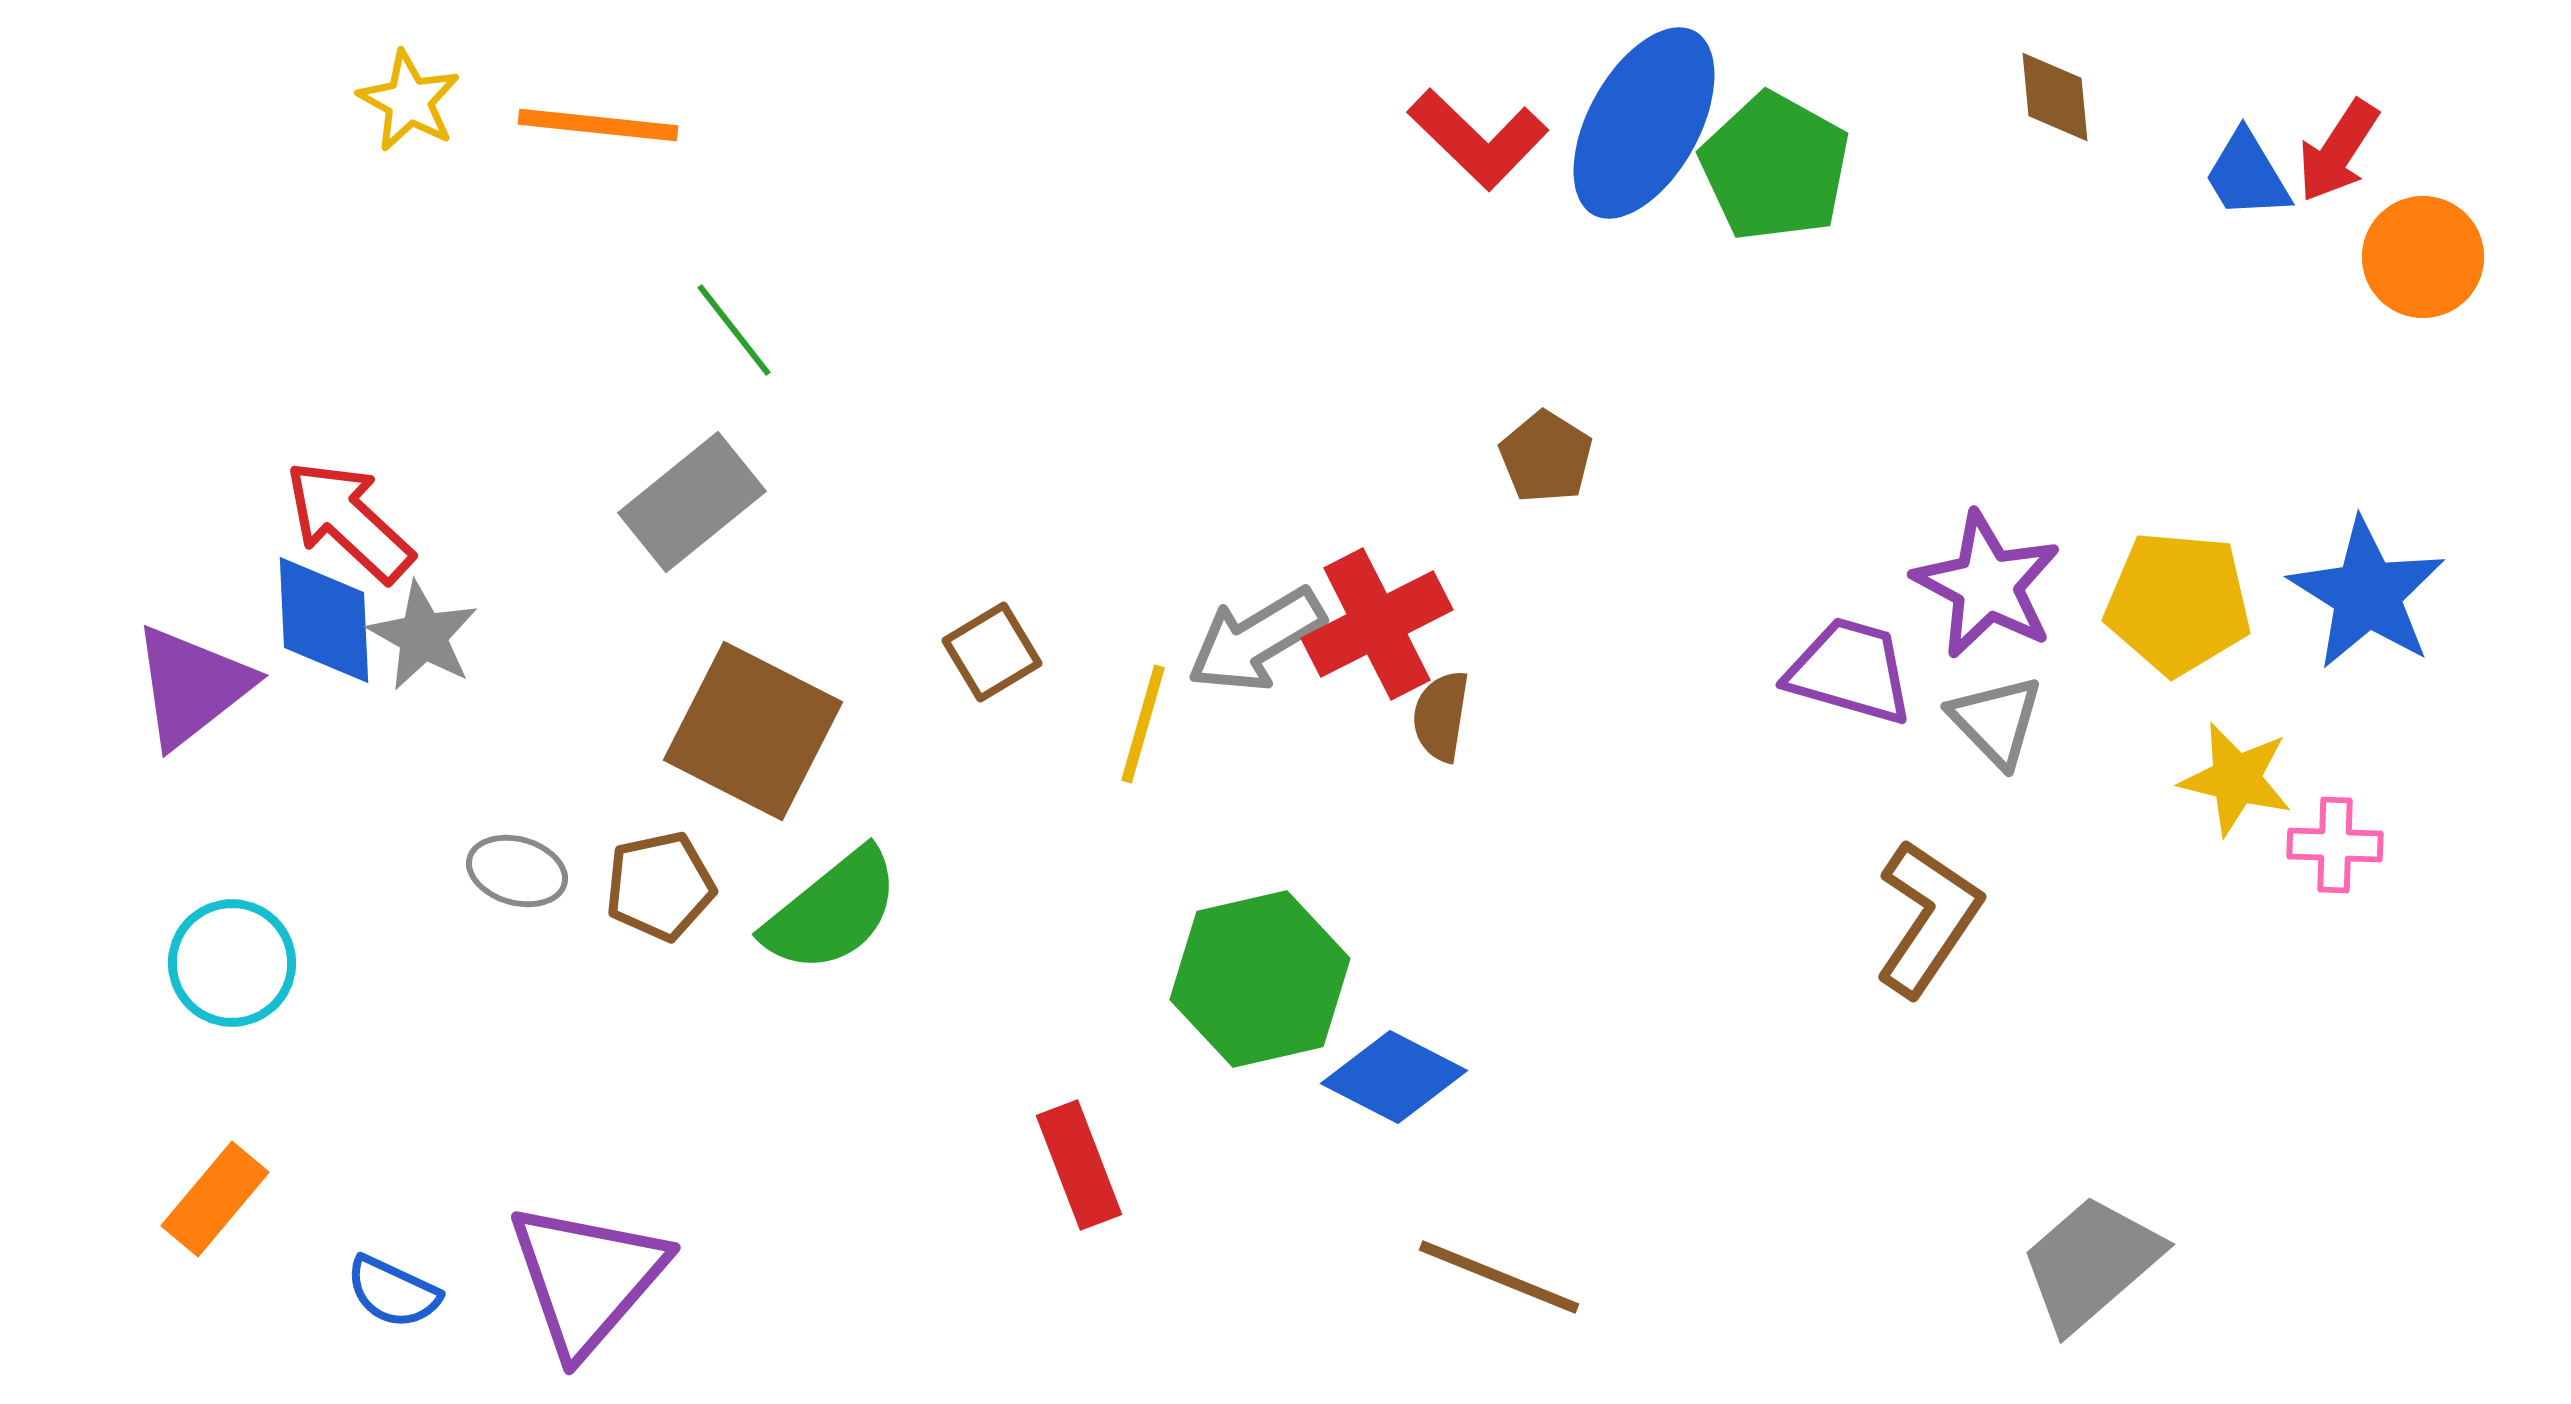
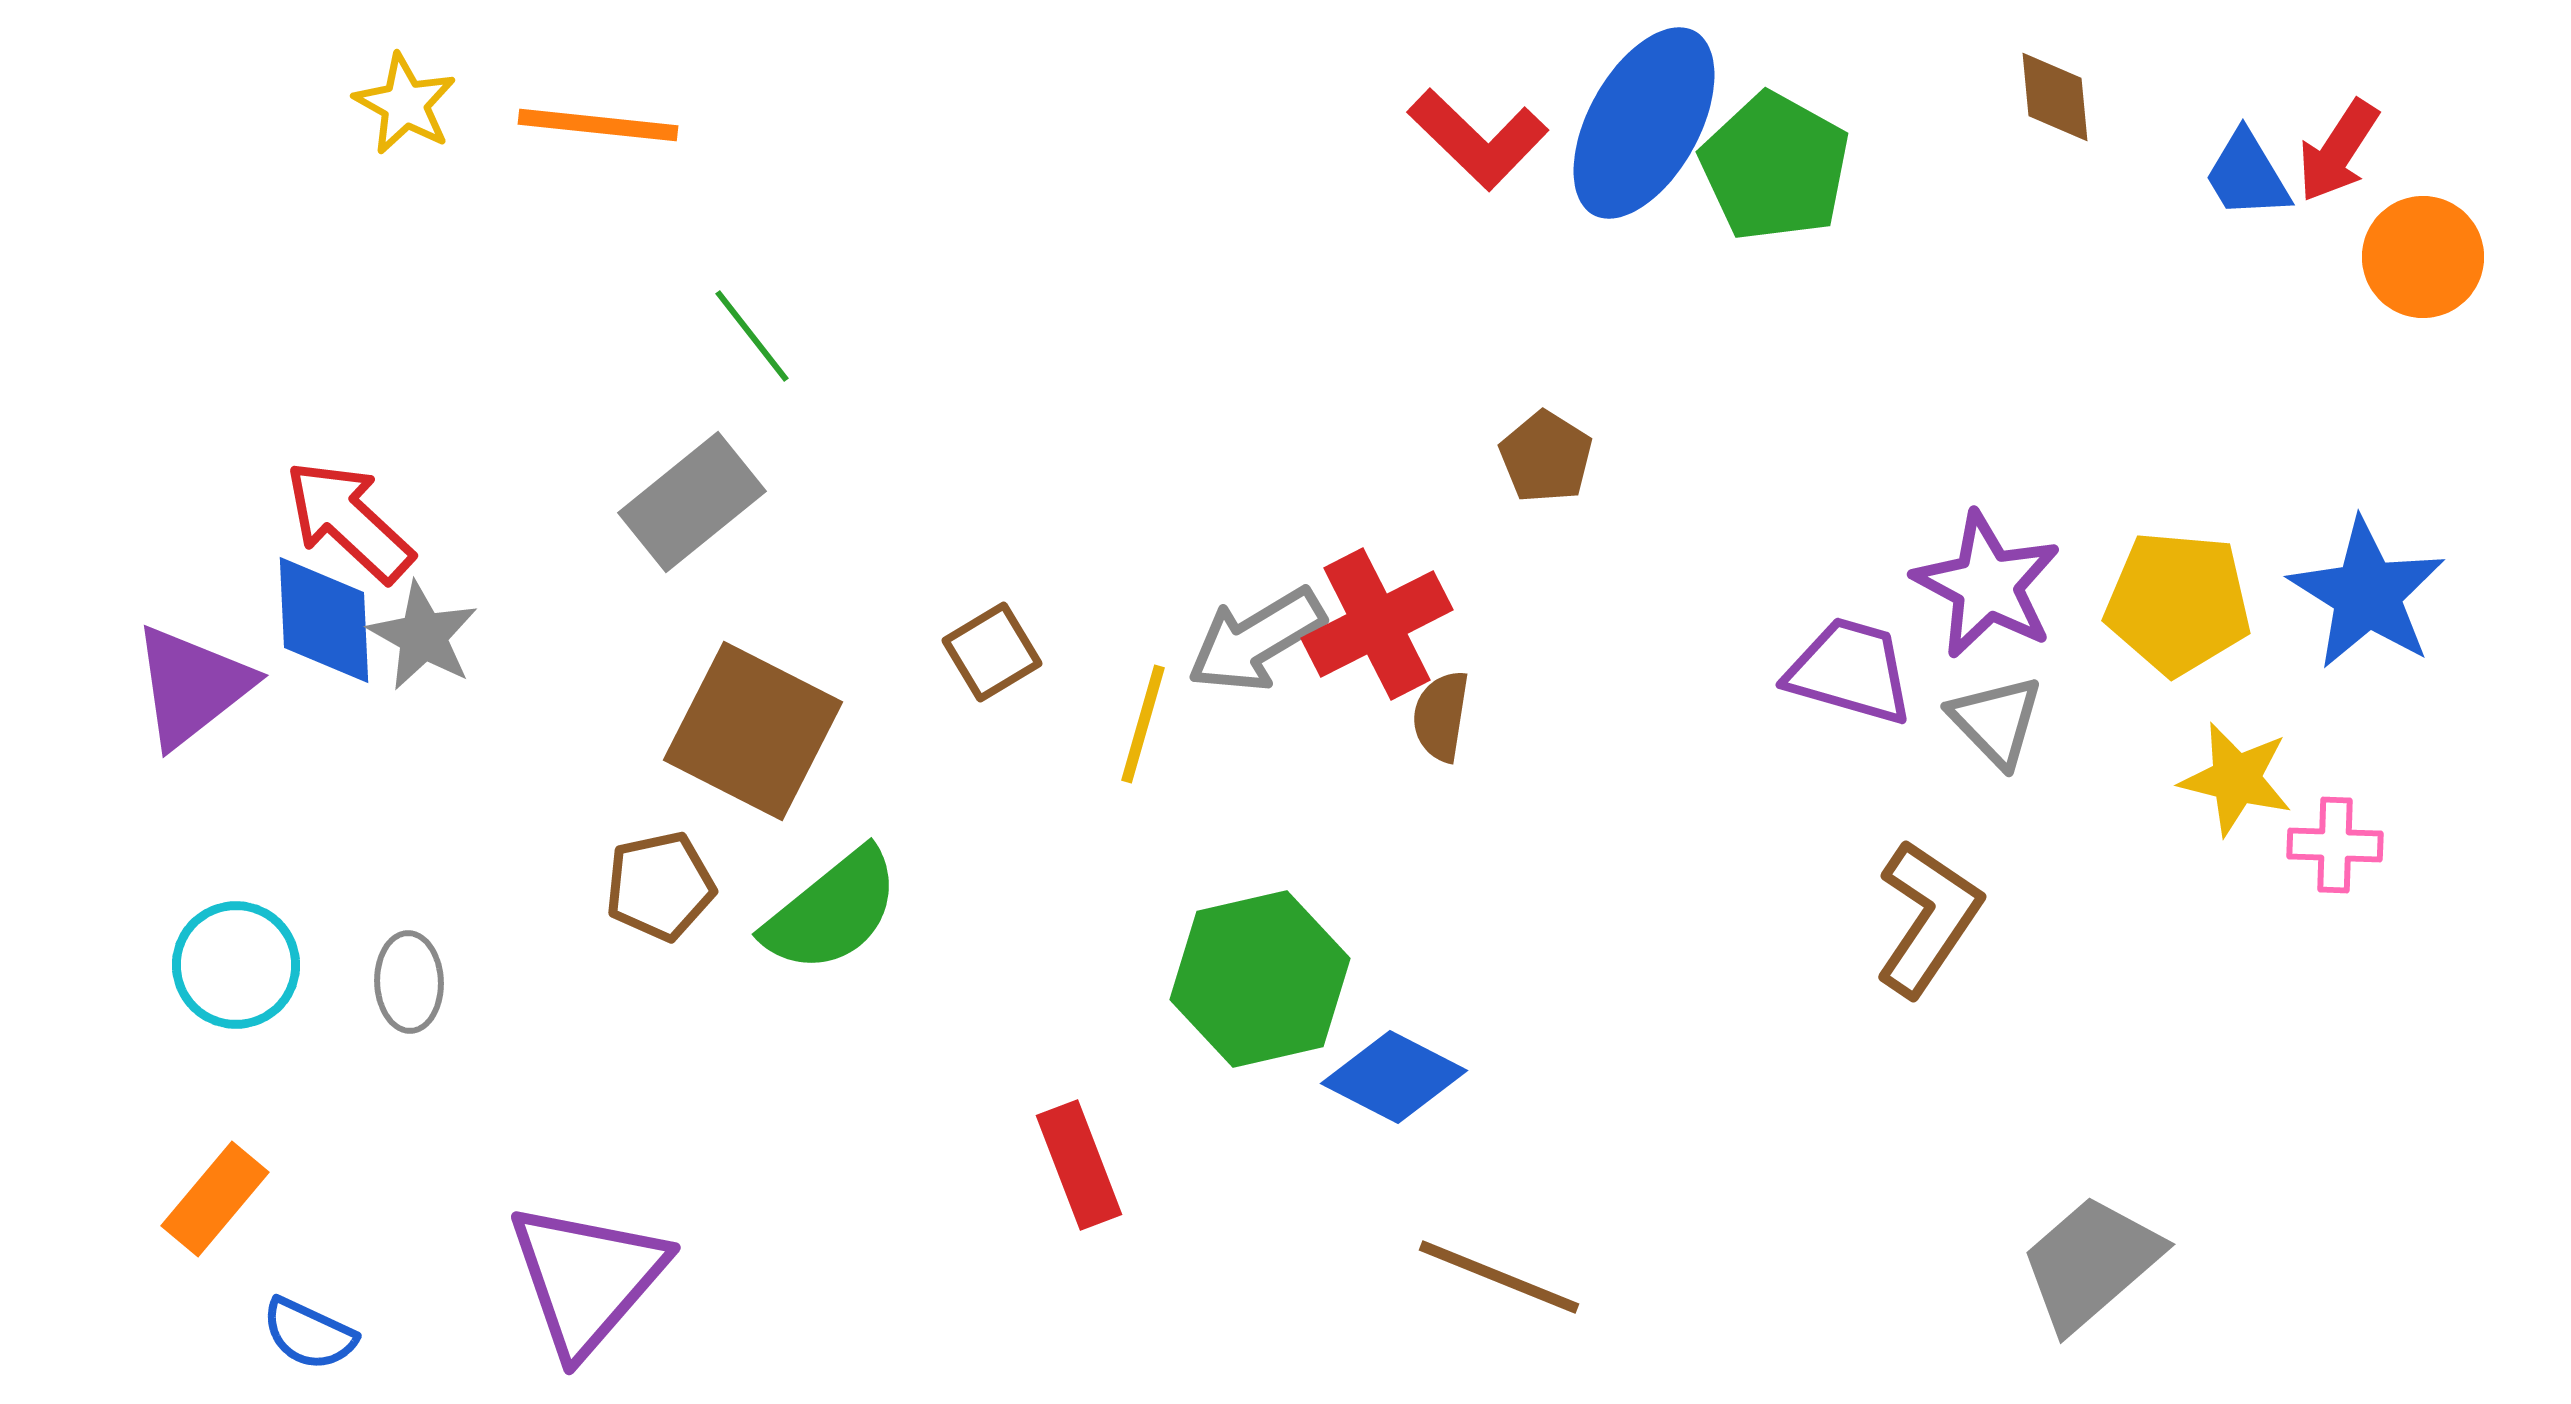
yellow star at (409, 101): moved 4 px left, 3 px down
green line at (734, 330): moved 18 px right, 6 px down
gray ellipse at (517, 871): moved 108 px left, 111 px down; rotated 72 degrees clockwise
cyan circle at (232, 963): moved 4 px right, 2 px down
blue semicircle at (393, 1292): moved 84 px left, 42 px down
